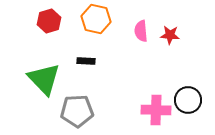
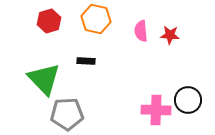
gray pentagon: moved 10 px left, 3 px down
